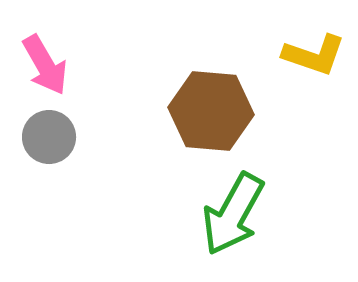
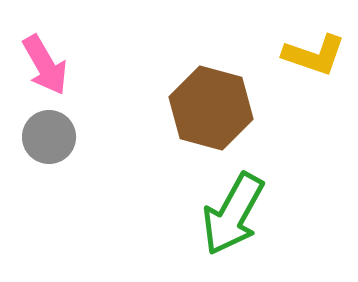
brown hexagon: moved 3 px up; rotated 10 degrees clockwise
